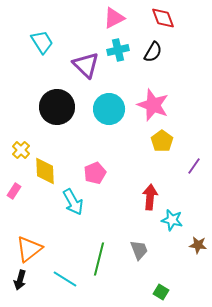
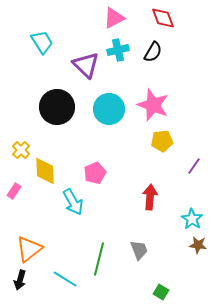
yellow pentagon: rotated 30 degrees clockwise
cyan star: moved 20 px right, 1 px up; rotated 20 degrees clockwise
